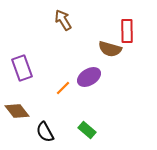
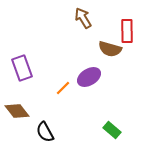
brown arrow: moved 20 px right, 2 px up
green rectangle: moved 25 px right
